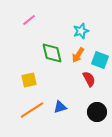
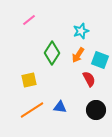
green diamond: rotated 45 degrees clockwise
blue triangle: rotated 24 degrees clockwise
black circle: moved 1 px left, 2 px up
